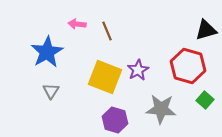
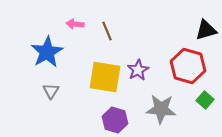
pink arrow: moved 2 px left
yellow square: rotated 12 degrees counterclockwise
